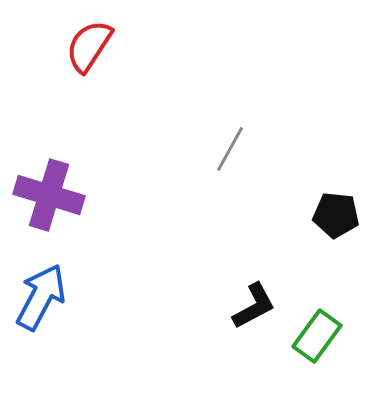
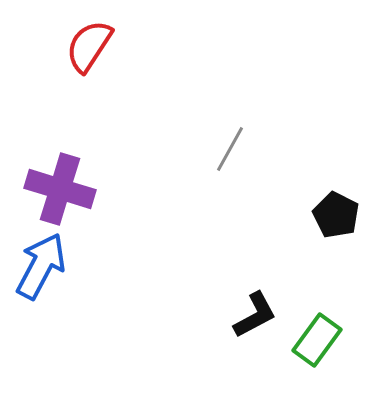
purple cross: moved 11 px right, 6 px up
black pentagon: rotated 21 degrees clockwise
blue arrow: moved 31 px up
black L-shape: moved 1 px right, 9 px down
green rectangle: moved 4 px down
